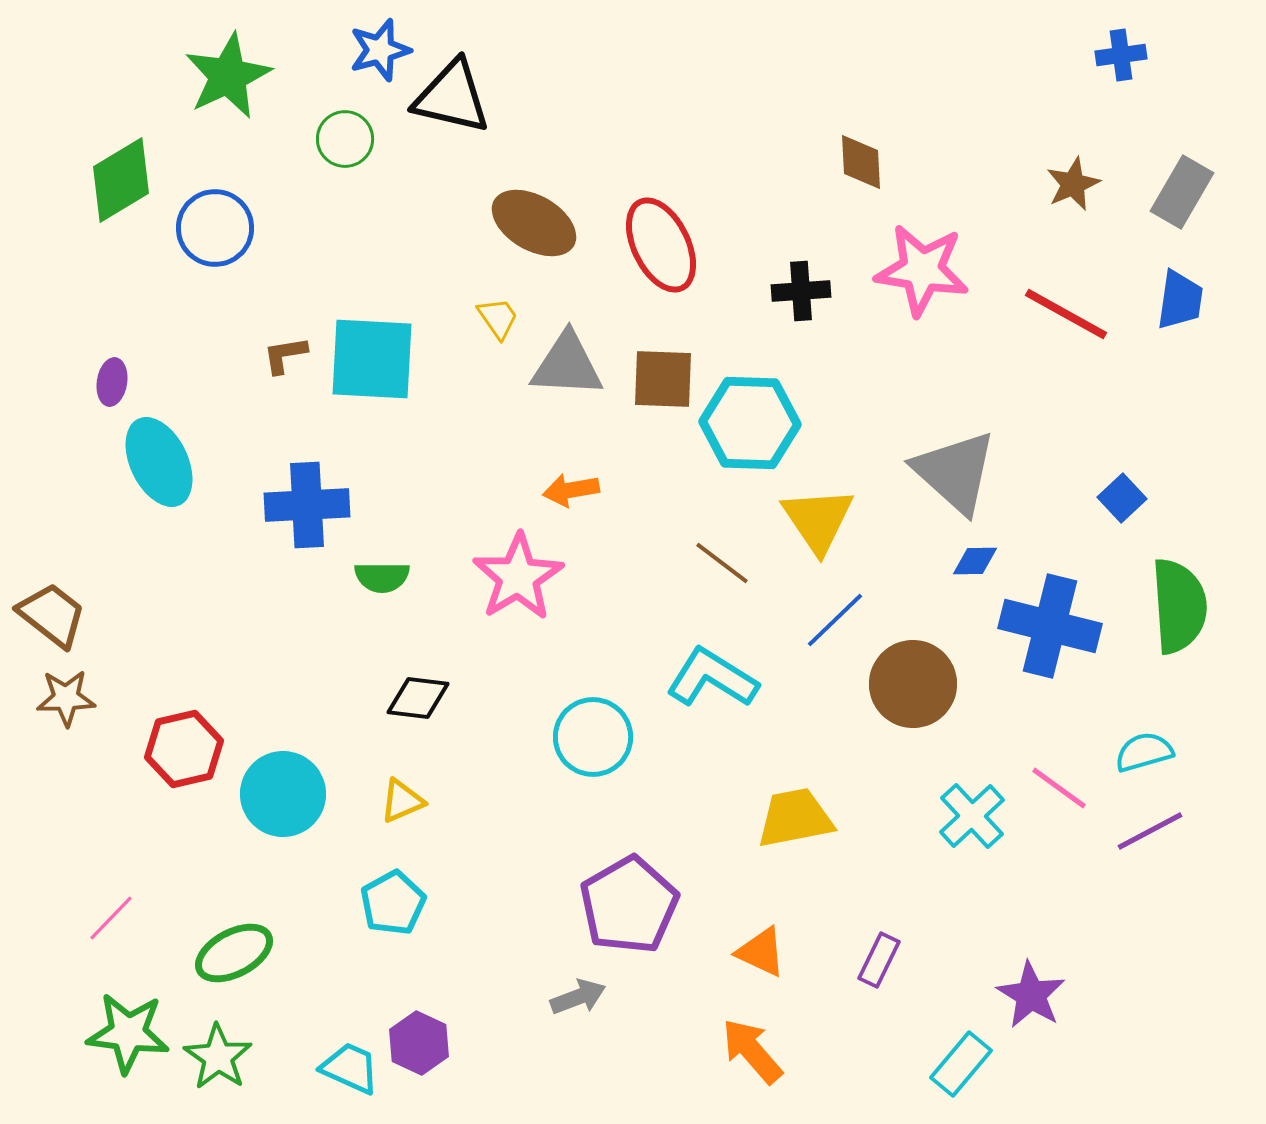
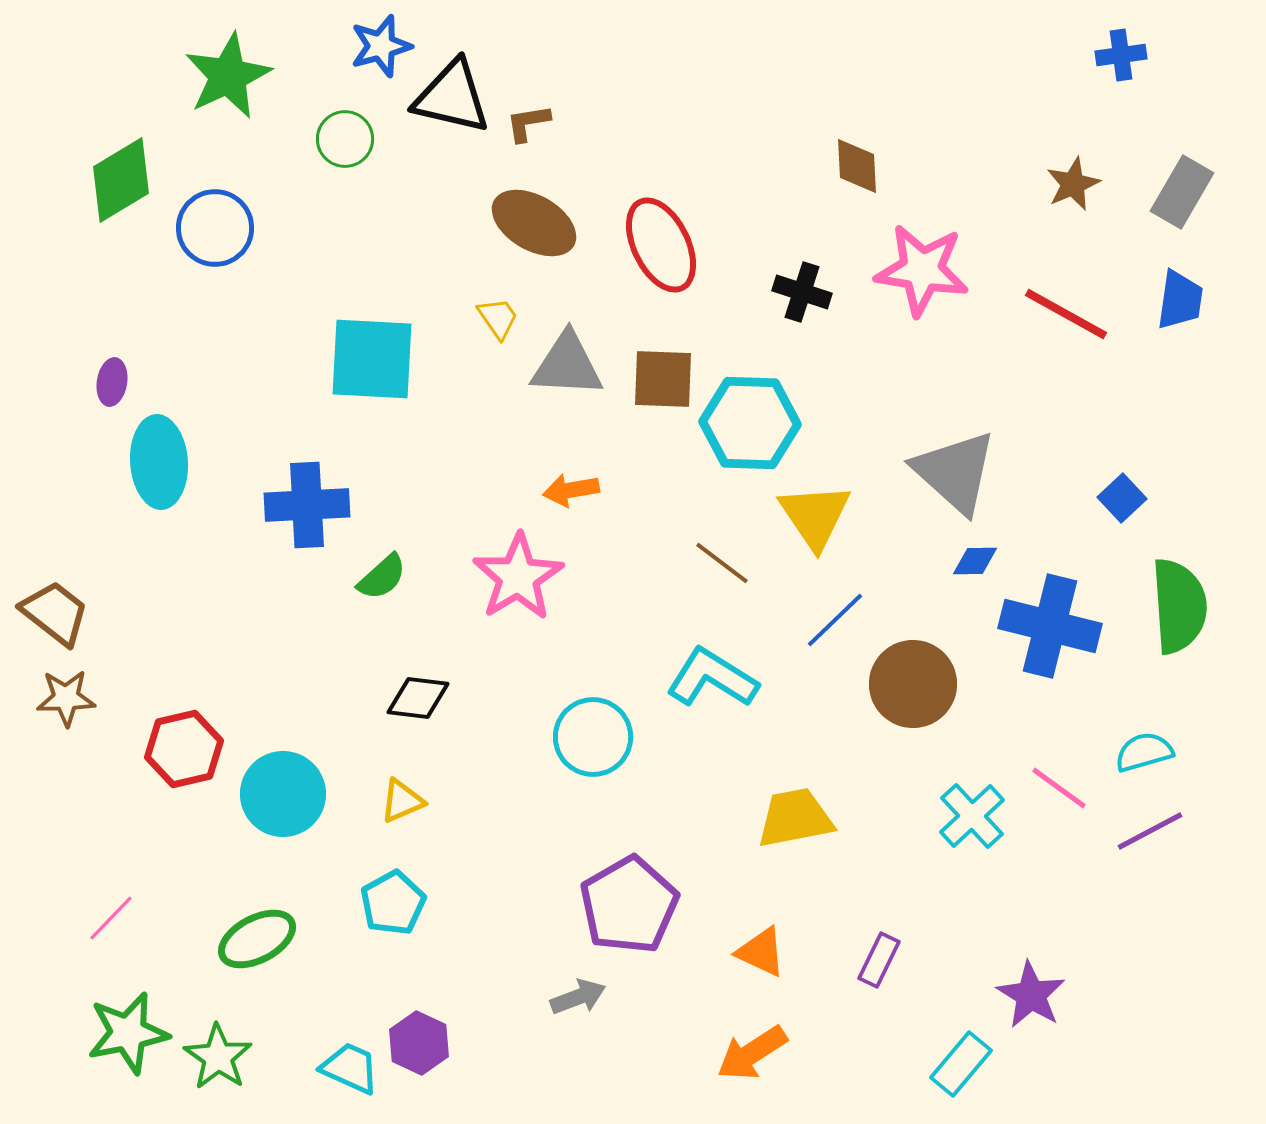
blue star at (380, 50): moved 1 px right, 4 px up
brown diamond at (861, 162): moved 4 px left, 4 px down
black cross at (801, 291): moved 1 px right, 1 px down; rotated 22 degrees clockwise
brown L-shape at (285, 355): moved 243 px right, 232 px up
cyan ellipse at (159, 462): rotated 22 degrees clockwise
yellow triangle at (818, 520): moved 3 px left, 4 px up
green semicircle at (382, 577): rotated 42 degrees counterclockwise
brown trapezoid at (52, 615): moved 3 px right, 2 px up
green ellipse at (234, 953): moved 23 px right, 14 px up
green star at (128, 1033): rotated 18 degrees counterclockwise
orange arrow at (752, 1051): moved 2 px down; rotated 82 degrees counterclockwise
